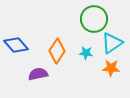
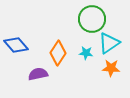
green circle: moved 2 px left
cyan triangle: moved 3 px left
orange diamond: moved 1 px right, 2 px down
